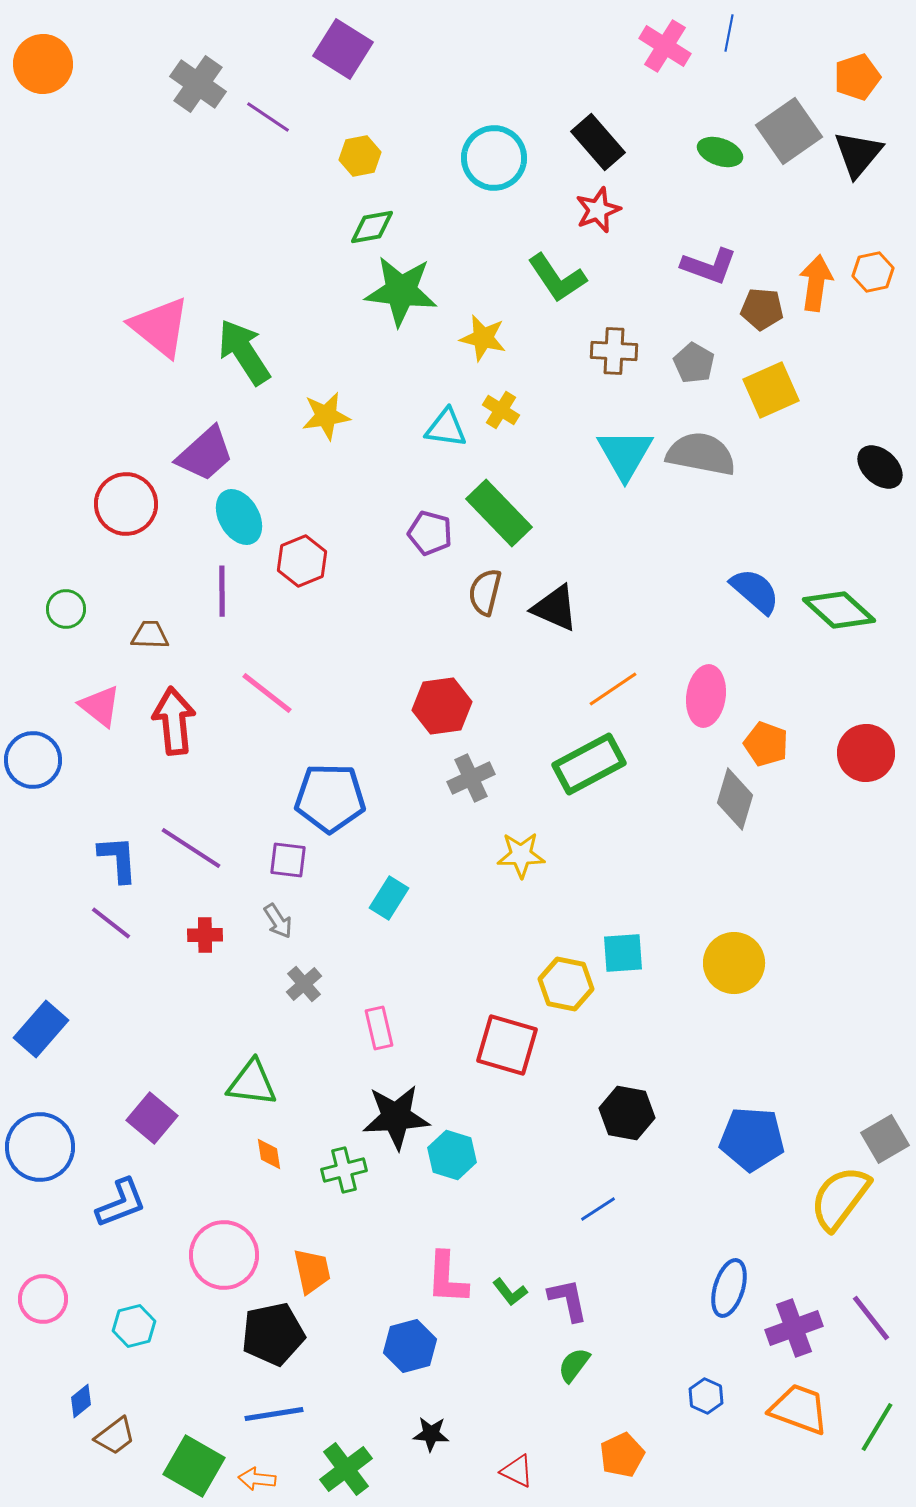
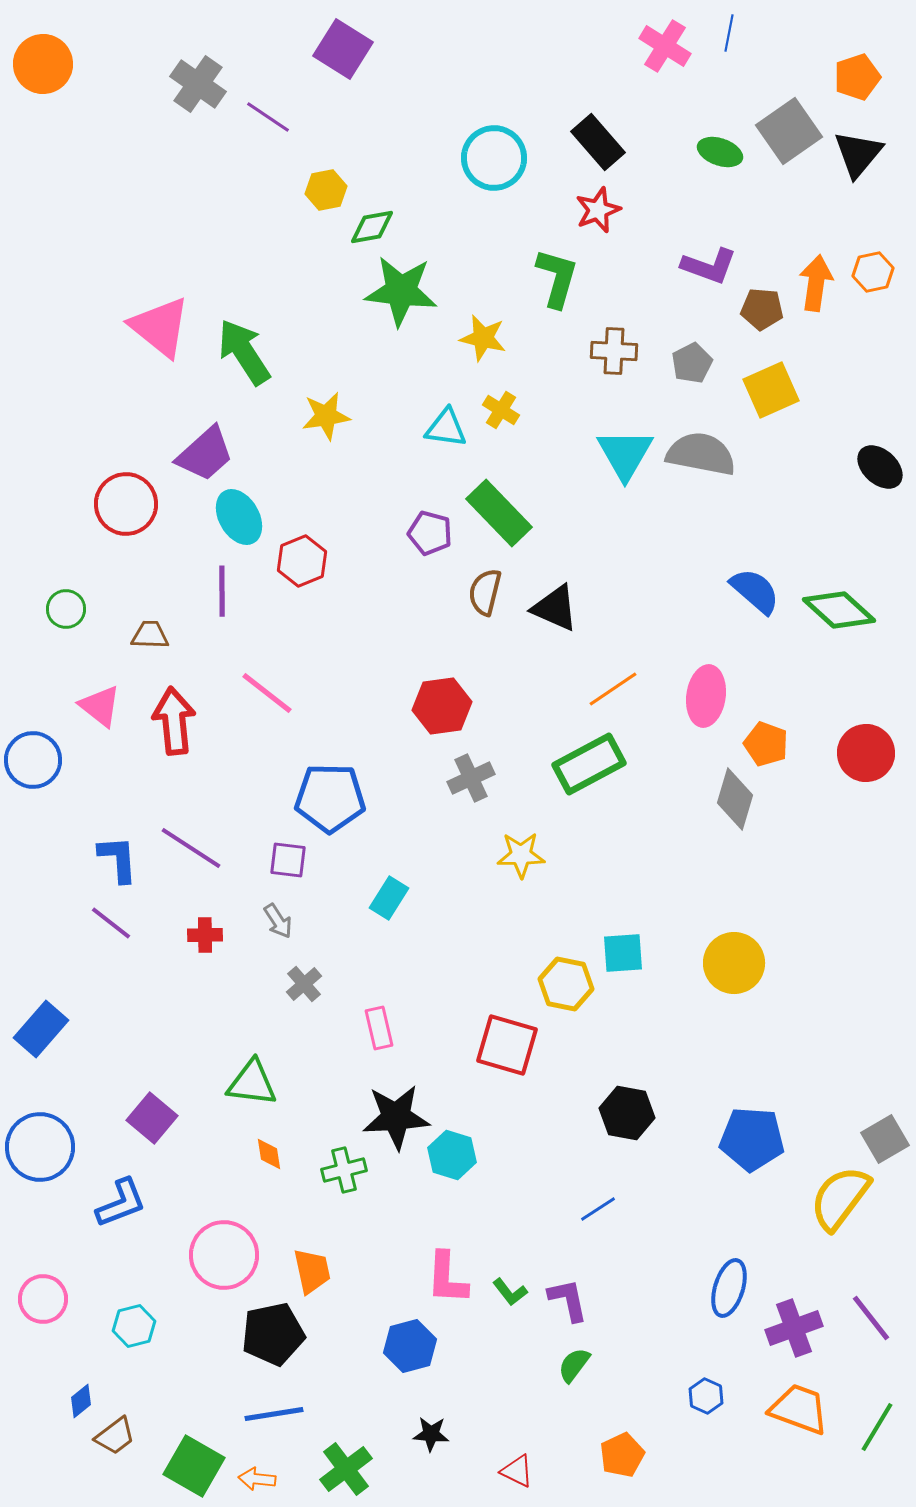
yellow hexagon at (360, 156): moved 34 px left, 34 px down
green L-shape at (557, 278): rotated 130 degrees counterclockwise
gray pentagon at (694, 363): moved 2 px left; rotated 15 degrees clockwise
